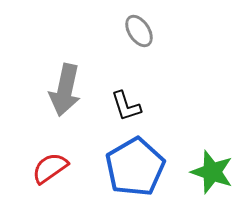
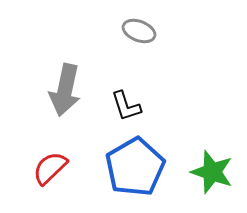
gray ellipse: rotated 36 degrees counterclockwise
red semicircle: rotated 9 degrees counterclockwise
